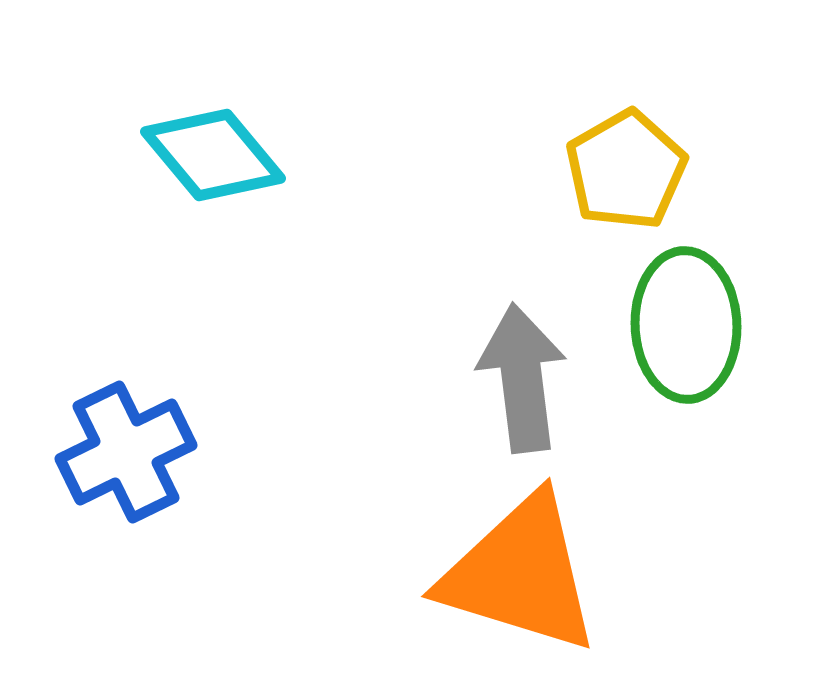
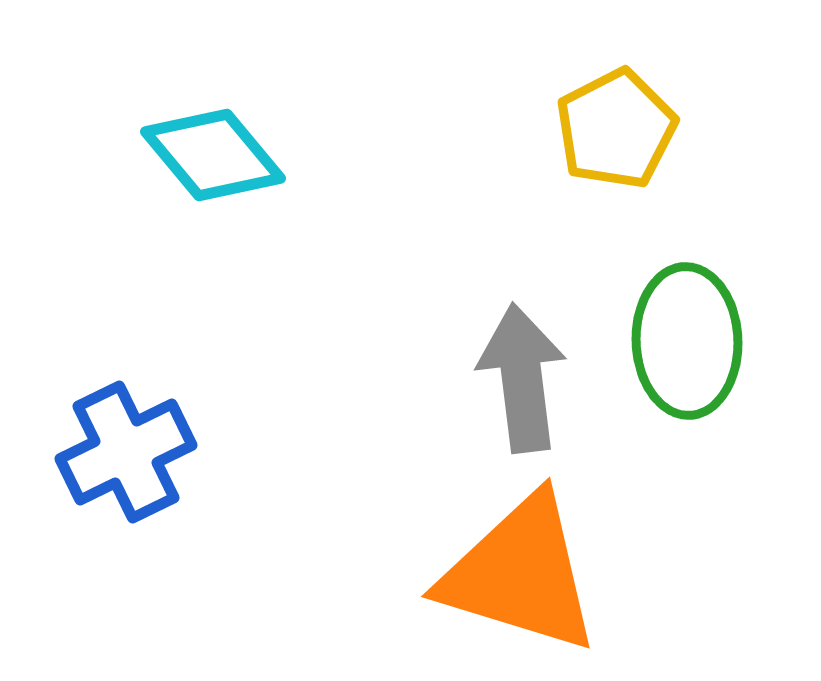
yellow pentagon: moved 10 px left, 41 px up; rotated 3 degrees clockwise
green ellipse: moved 1 px right, 16 px down
